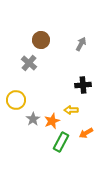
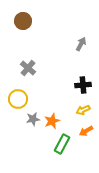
brown circle: moved 18 px left, 19 px up
gray cross: moved 1 px left, 5 px down
yellow circle: moved 2 px right, 1 px up
yellow arrow: moved 12 px right; rotated 24 degrees counterclockwise
gray star: rotated 24 degrees clockwise
orange arrow: moved 2 px up
green rectangle: moved 1 px right, 2 px down
